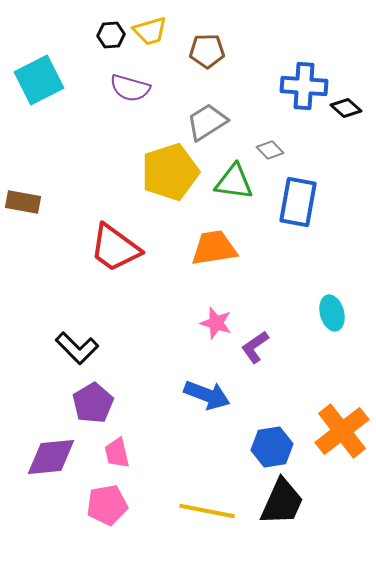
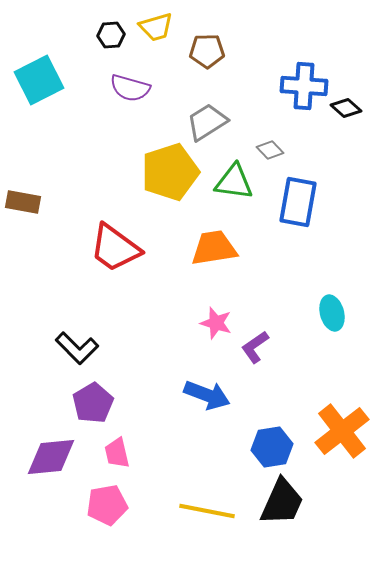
yellow trapezoid: moved 6 px right, 4 px up
